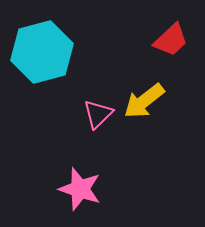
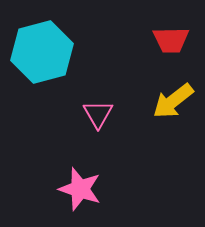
red trapezoid: rotated 42 degrees clockwise
yellow arrow: moved 29 px right
pink triangle: rotated 16 degrees counterclockwise
